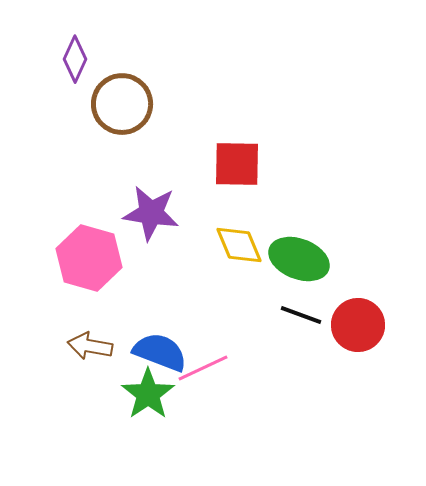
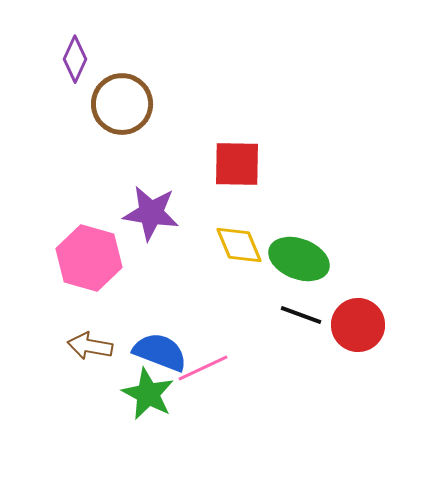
green star: rotated 10 degrees counterclockwise
